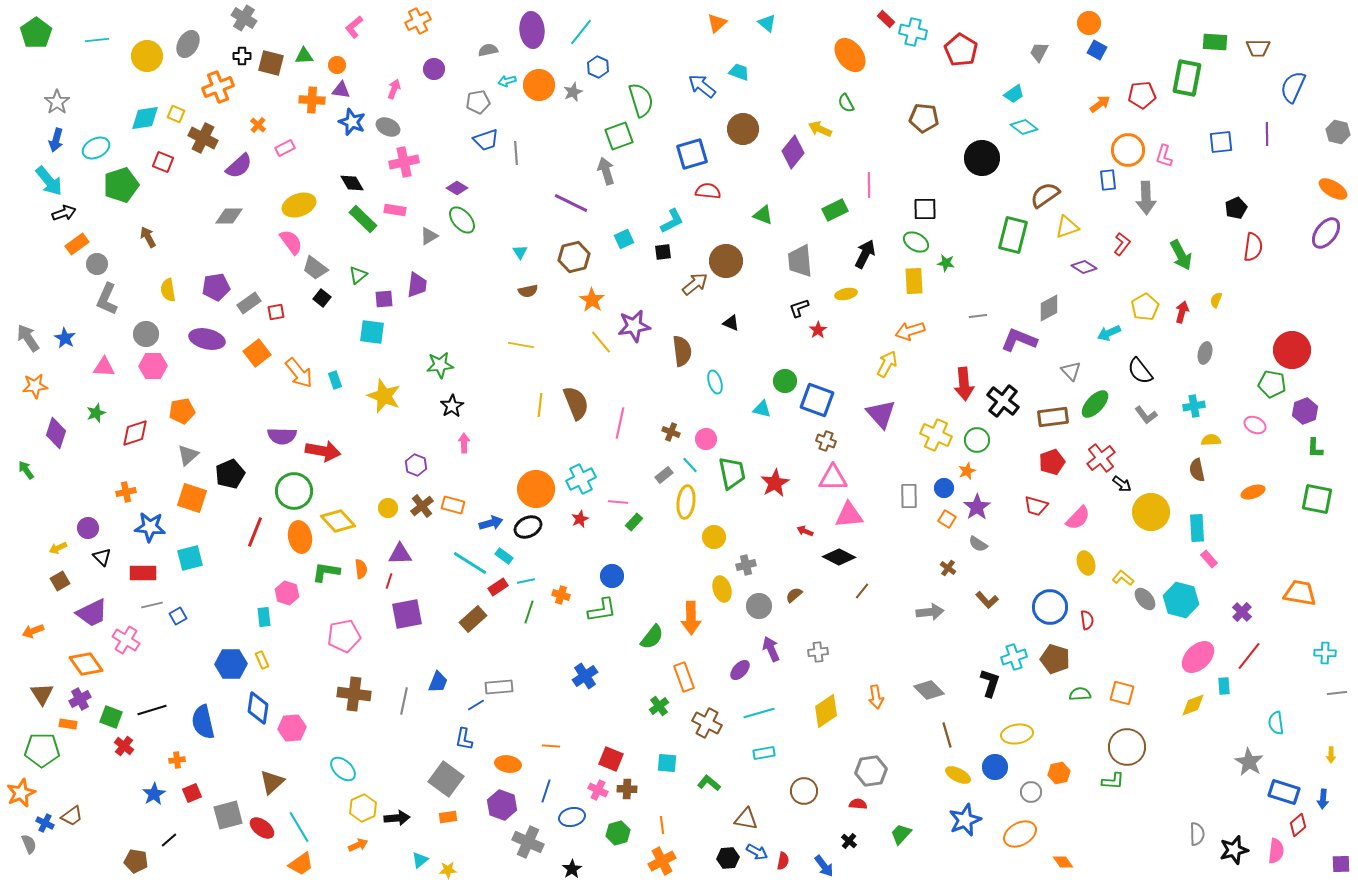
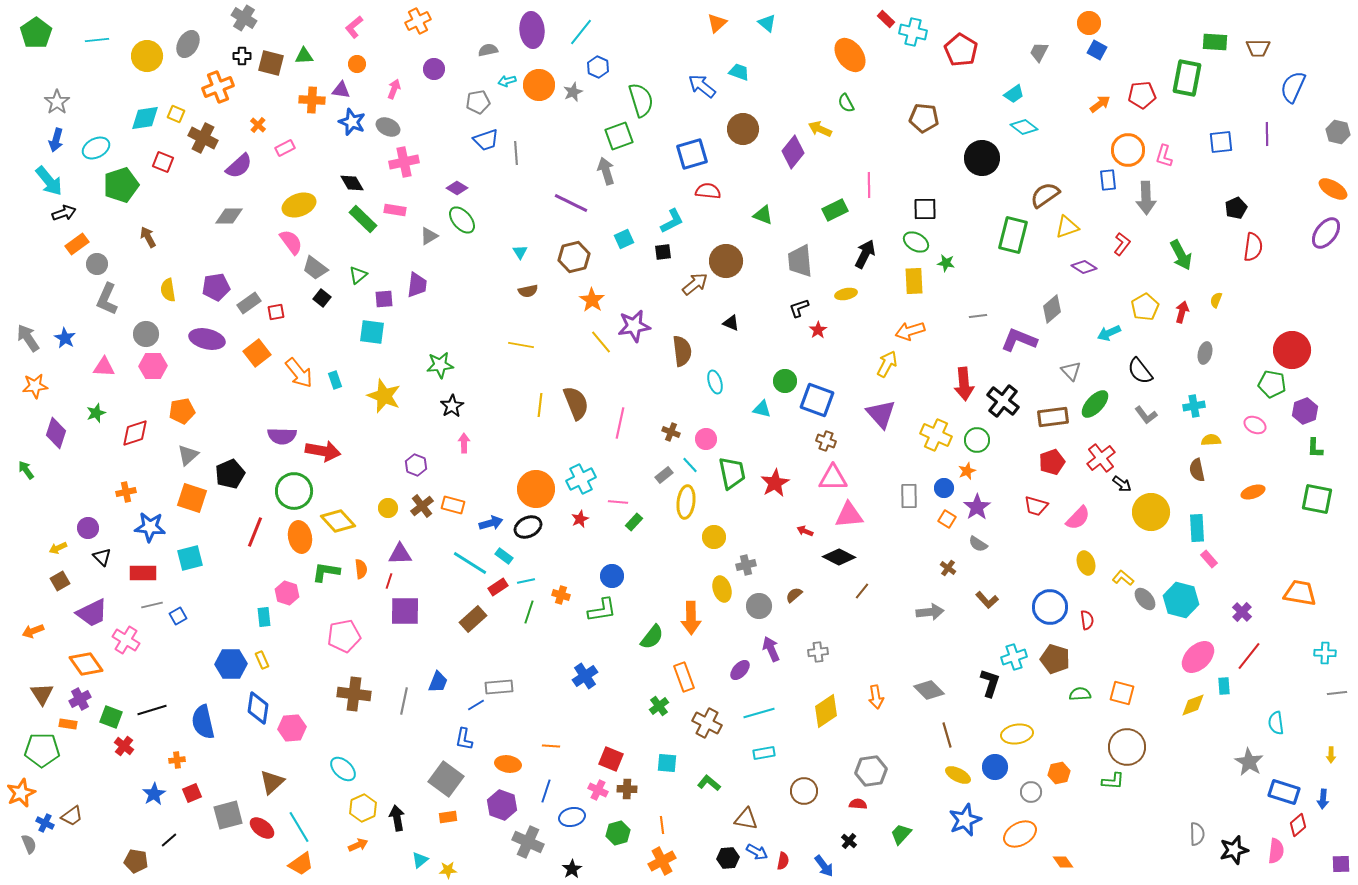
orange circle at (337, 65): moved 20 px right, 1 px up
gray diamond at (1049, 308): moved 3 px right, 1 px down; rotated 12 degrees counterclockwise
purple square at (407, 614): moved 2 px left, 3 px up; rotated 12 degrees clockwise
black arrow at (397, 818): rotated 95 degrees counterclockwise
